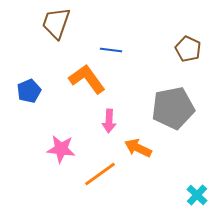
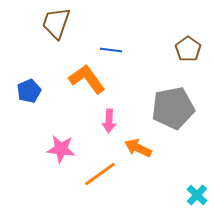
brown pentagon: rotated 10 degrees clockwise
